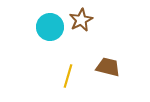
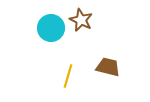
brown star: rotated 20 degrees counterclockwise
cyan circle: moved 1 px right, 1 px down
